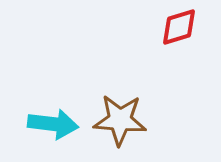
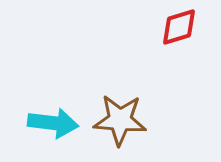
cyan arrow: moved 1 px up
